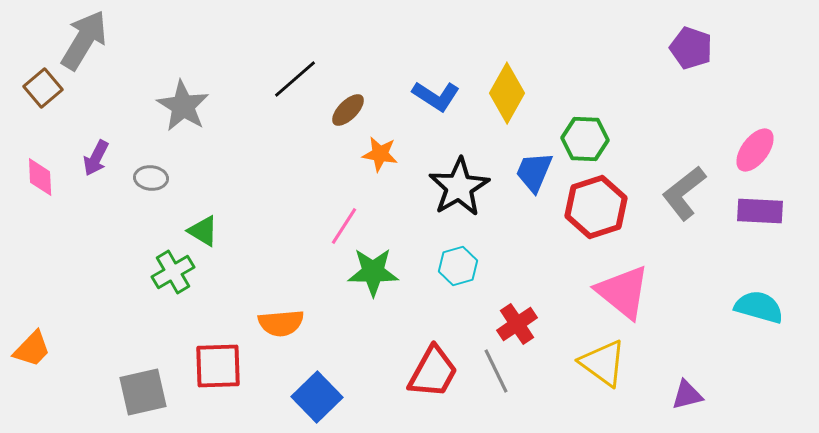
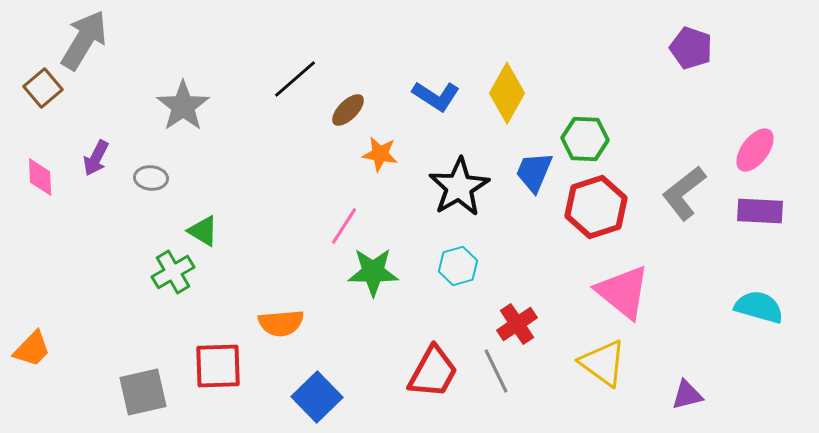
gray star: rotated 6 degrees clockwise
